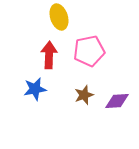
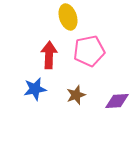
yellow ellipse: moved 9 px right
brown star: moved 8 px left
